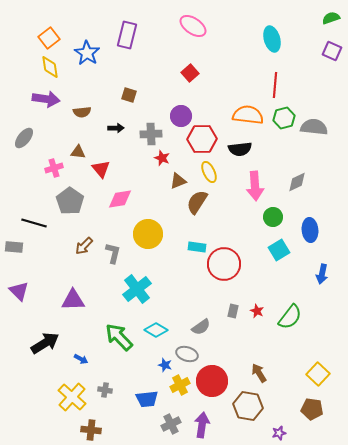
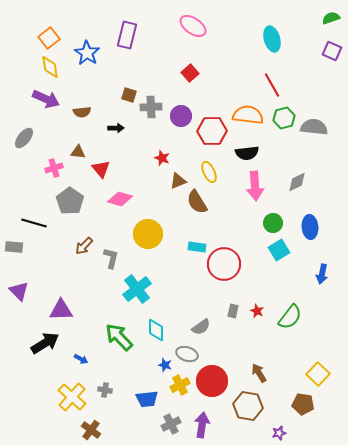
red line at (275, 85): moved 3 px left; rotated 35 degrees counterclockwise
purple arrow at (46, 99): rotated 16 degrees clockwise
gray cross at (151, 134): moved 27 px up
red hexagon at (202, 139): moved 10 px right, 8 px up
black semicircle at (240, 149): moved 7 px right, 4 px down
pink diamond at (120, 199): rotated 25 degrees clockwise
brown semicircle at (197, 202): rotated 65 degrees counterclockwise
green circle at (273, 217): moved 6 px down
blue ellipse at (310, 230): moved 3 px up
gray L-shape at (113, 253): moved 2 px left, 5 px down
purple triangle at (73, 300): moved 12 px left, 10 px down
cyan diamond at (156, 330): rotated 60 degrees clockwise
brown pentagon at (312, 409): moved 9 px left, 5 px up
brown cross at (91, 430): rotated 30 degrees clockwise
